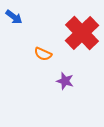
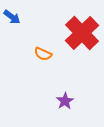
blue arrow: moved 2 px left
purple star: moved 20 px down; rotated 24 degrees clockwise
